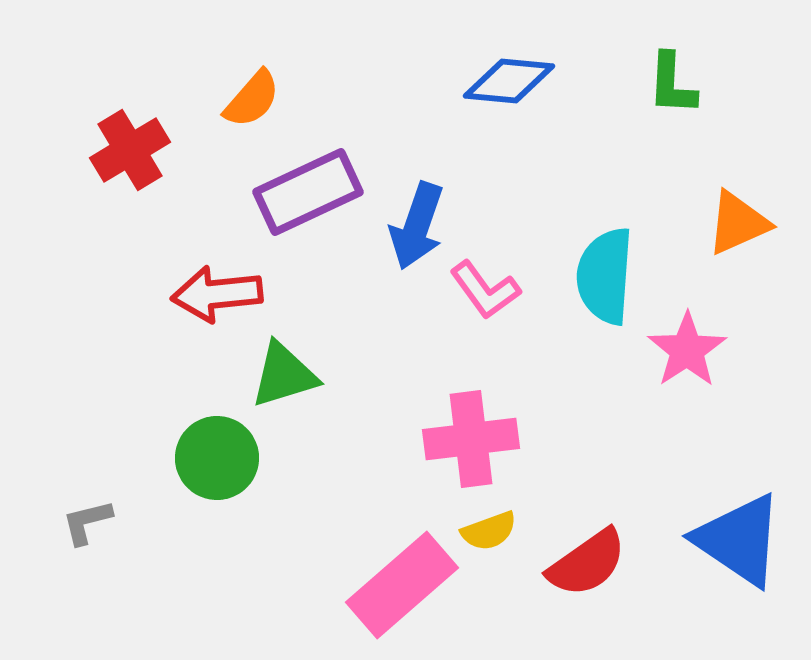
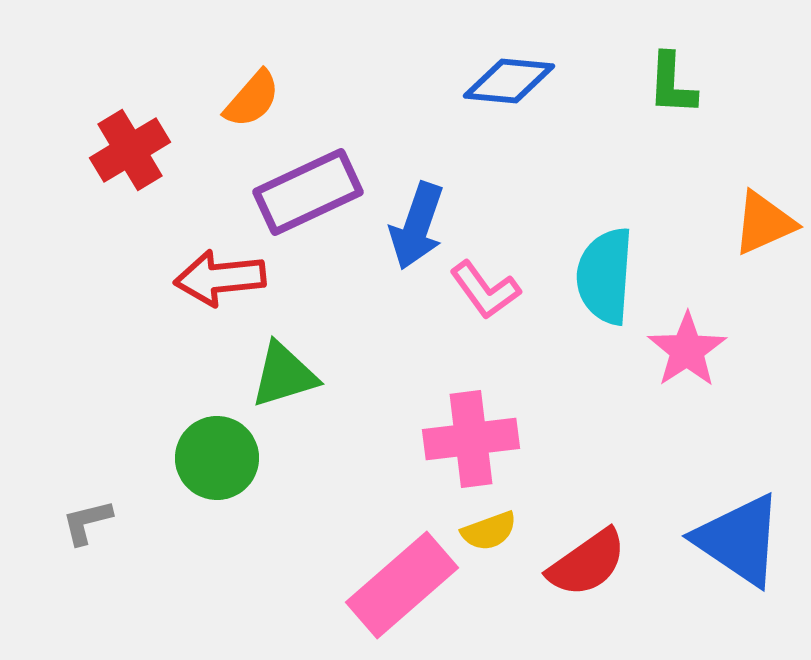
orange triangle: moved 26 px right
red arrow: moved 3 px right, 16 px up
